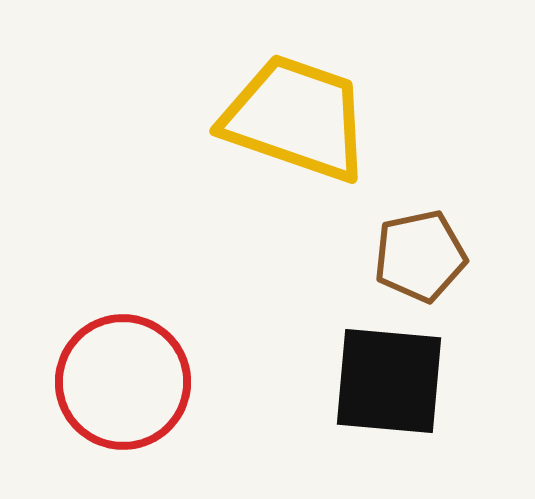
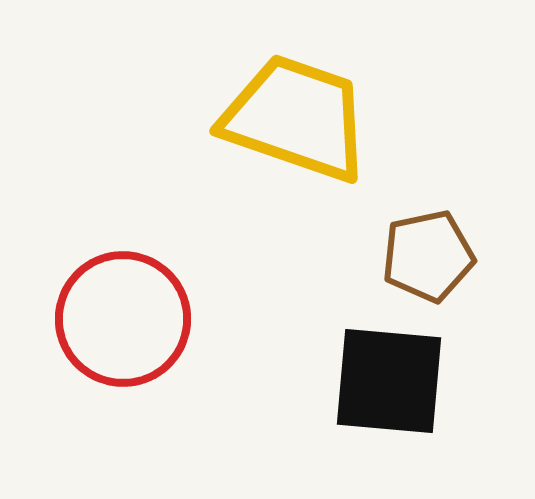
brown pentagon: moved 8 px right
red circle: moved 63 px up
